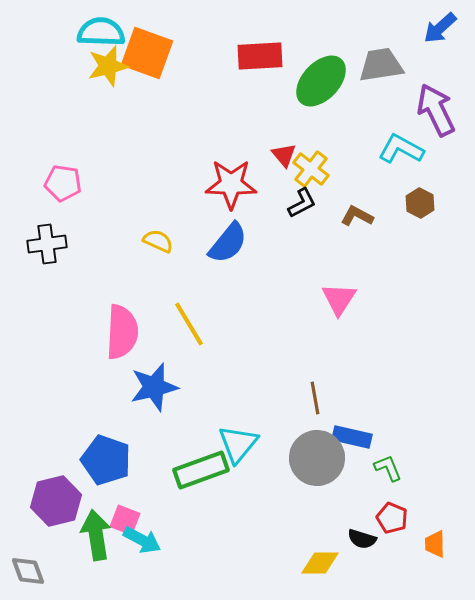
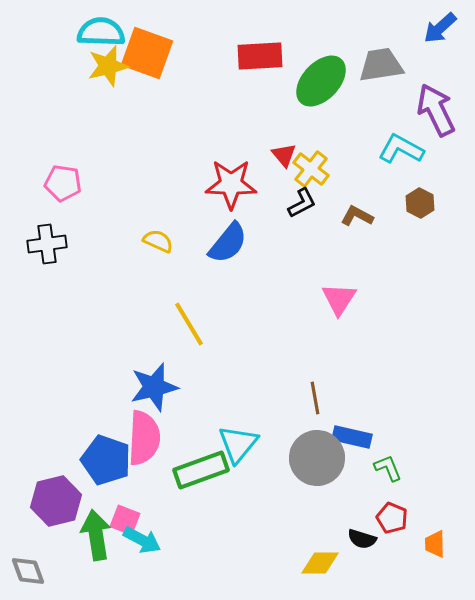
pink semicircle: moved 22 px right, 106 px down
